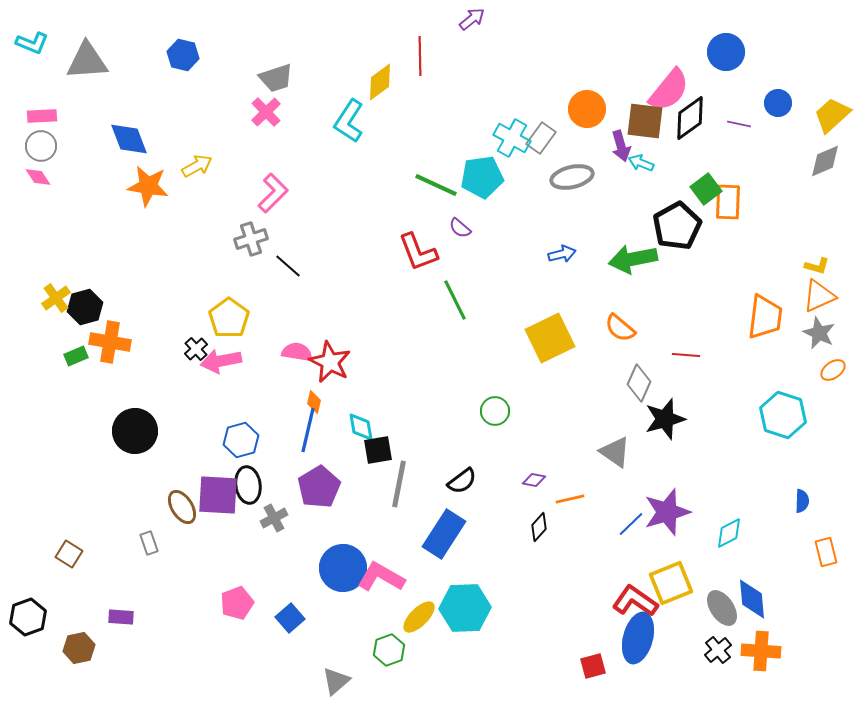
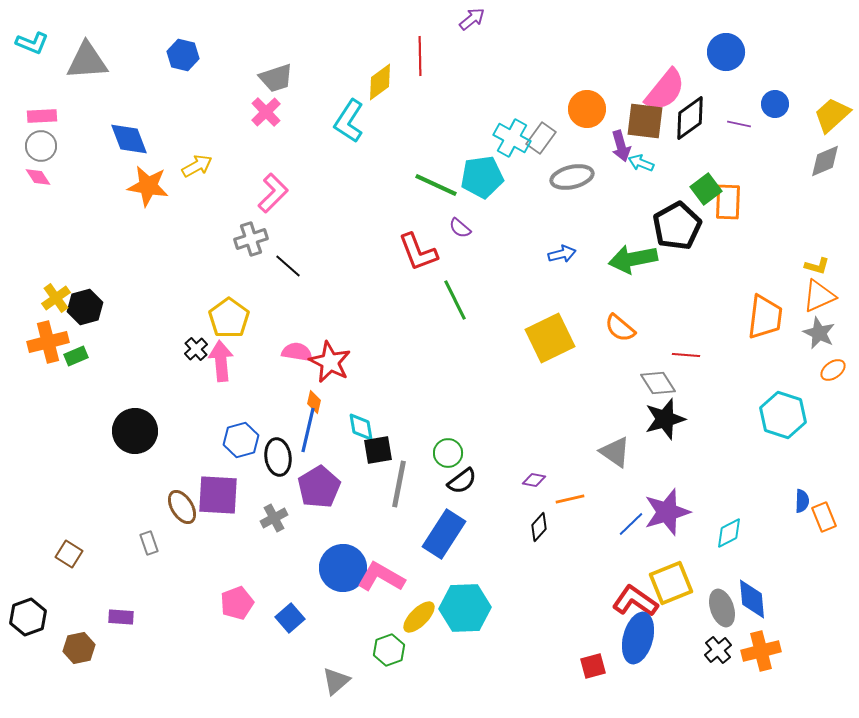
pink semicircle at (669, 90): moved 4 px left
blue circle at (778, 103): moved 3 px left, 1 px down
orange cross at (110, 342): moved 62 px left; rotated 24 degrees counterclockwise
pink arrow at (221, 361): rotated 96 degrees clockwise
gray diamond at (639, 383): moved 19 px right; rotated 57 degrees counterclockwise
green circle at (495, 411): moved 47 px left, 42 px down
black ellipse at (248, 485): moved 30 px right, 28 px up
orange rectangle at (826, 552): moved 2 px left, 35 px up; rotated 8 degrees counterclockwise
gray ellipse at (722, 608): rotated 15 degrees clockwise
orange cross at (761, 651): rotated 18 degrees counterclockwise
